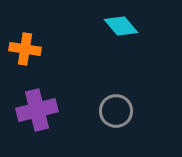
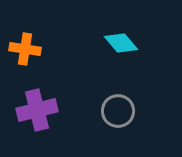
cyan diamond: moved 17 px down
gray circle: moved 2 px right
